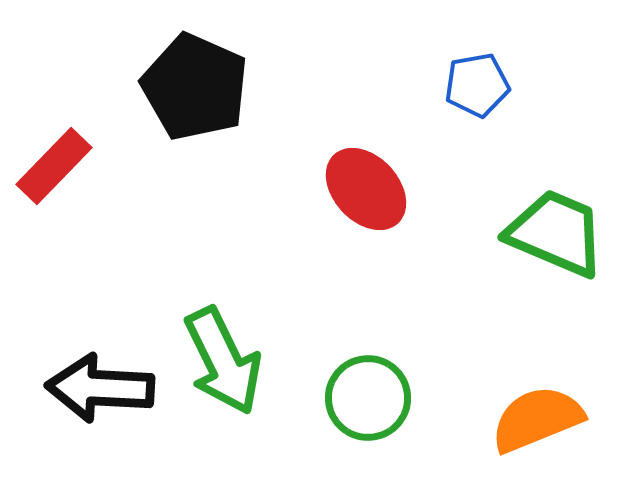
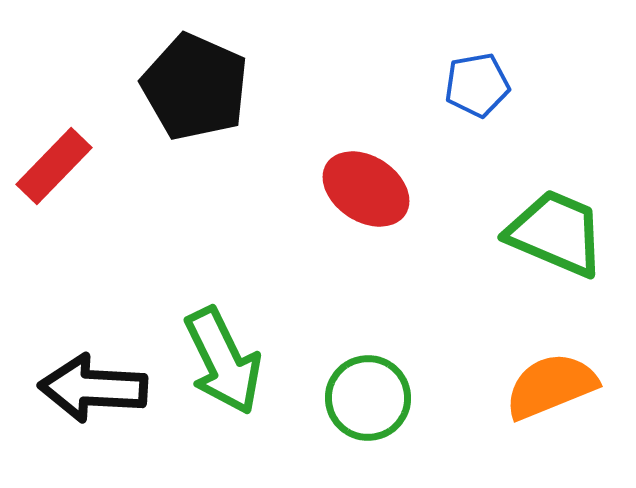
red ellipse: rotated 14 degrees counterclockwise
black arrow: moved 7 px left
orange semicircle: moved 14 px right, 33 px up
